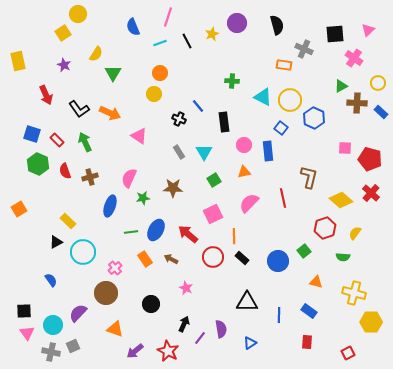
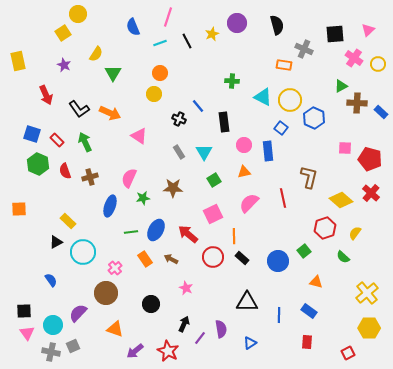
yellow circle at (378, 83): moved 19 px up
orange square at (19, 209): rotated 28 degrees clockwise
green semicircle at (343, 257): rotated 40 degrees clockwise
yellow cross at (354, 293): moved 13 px right; rotated 35 degrees clockwise
yellow hexagon at (371, 322): moved 2 px left, 6 px down
